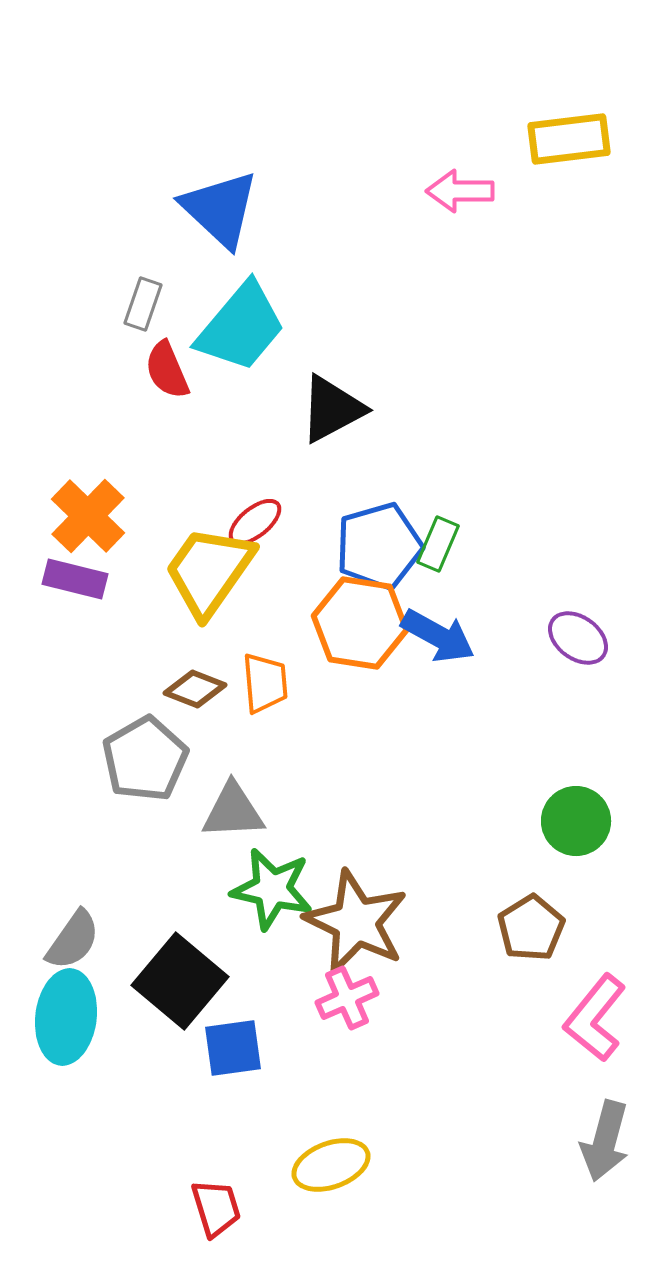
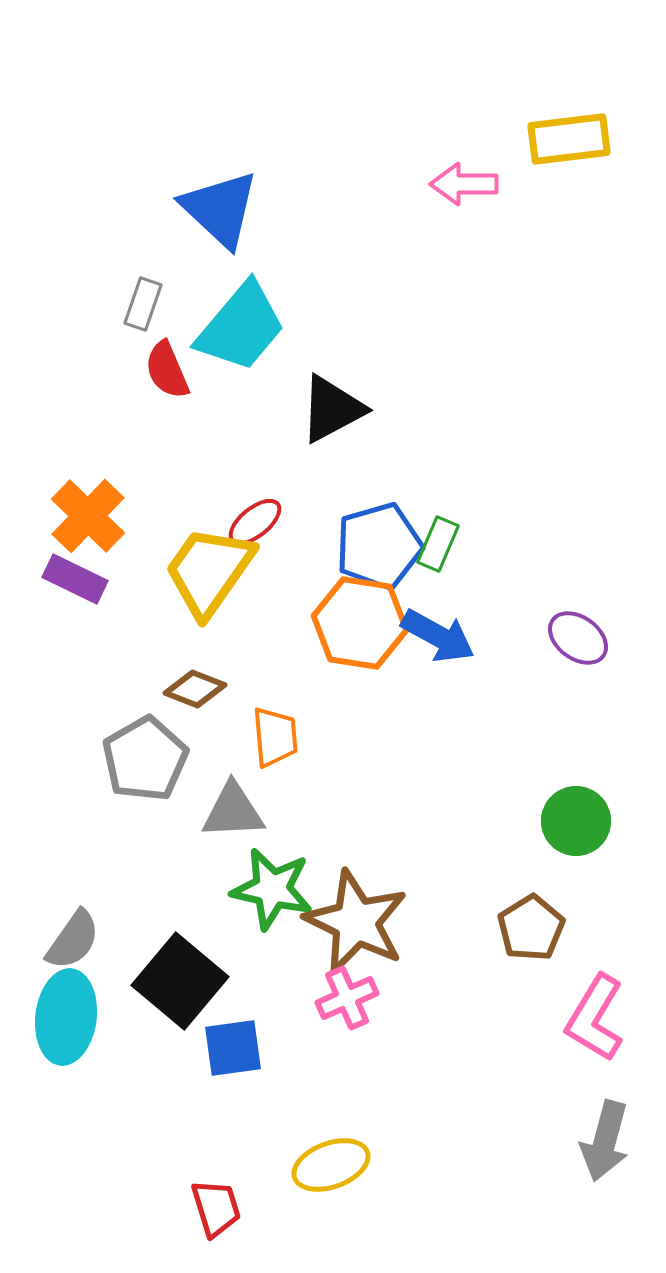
pink arrow: moved 4 px right, 7 px up
purple rectangle: rotated 12 degrees clockwise
orange trapezoid: moved 10 px right, 54 px down
pink L-shape: rotated 8 degrees counterclockwise
